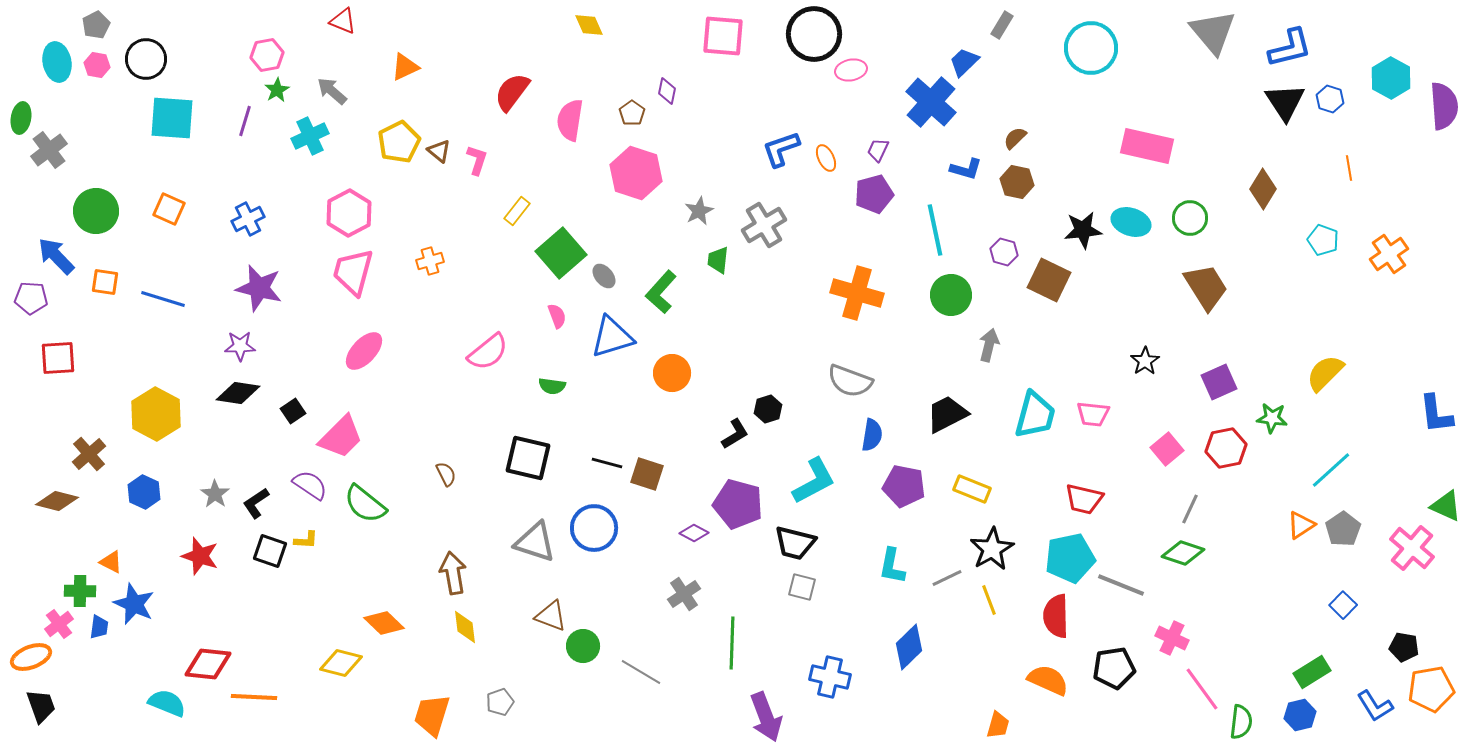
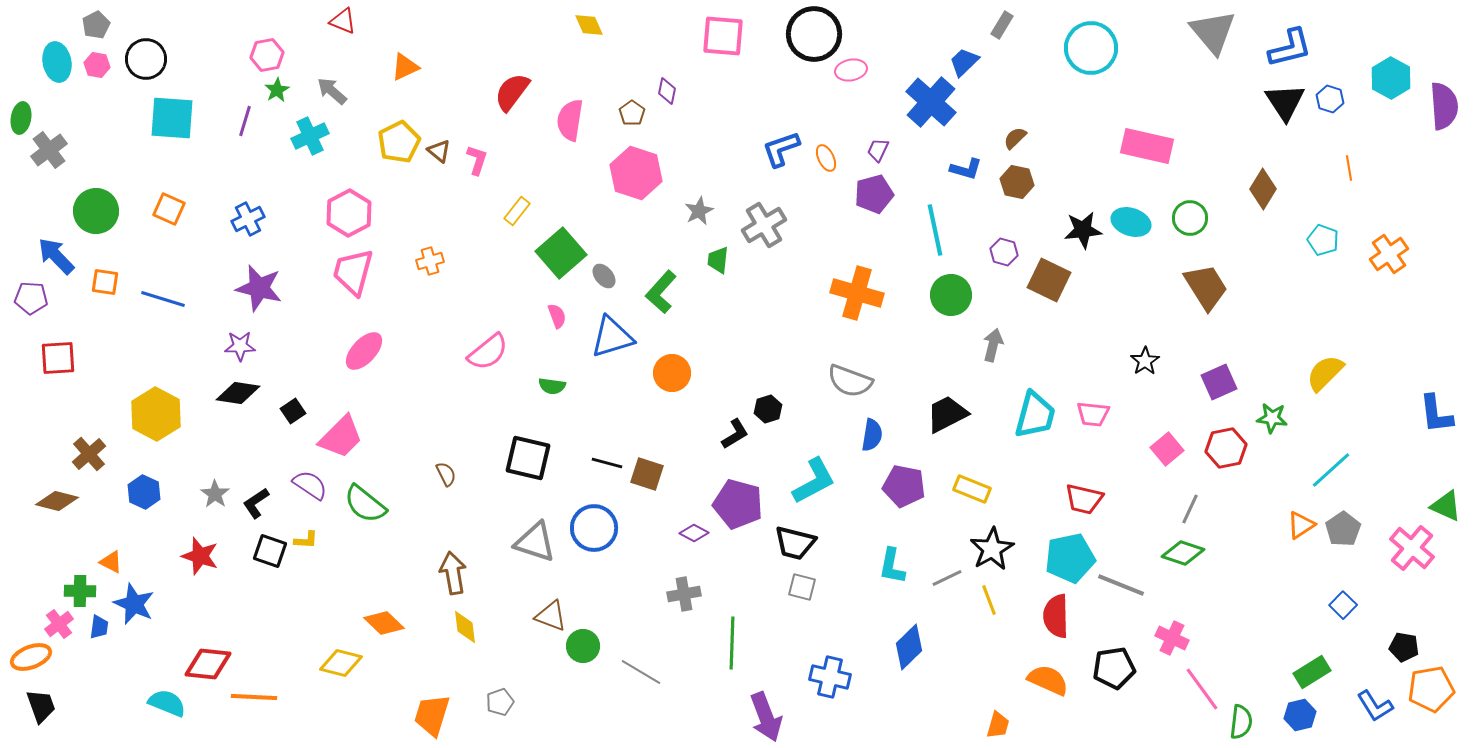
gray arrow at (989, 345): moved 4 px right
gray cross at (684, 594): rotated 24 degrees clockwise
